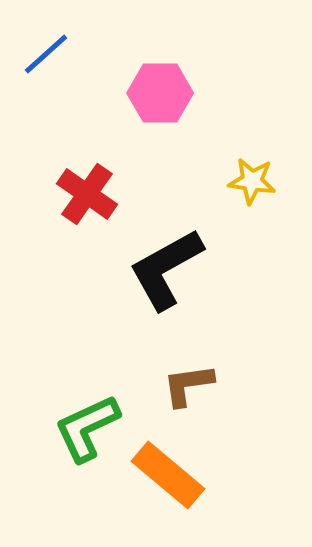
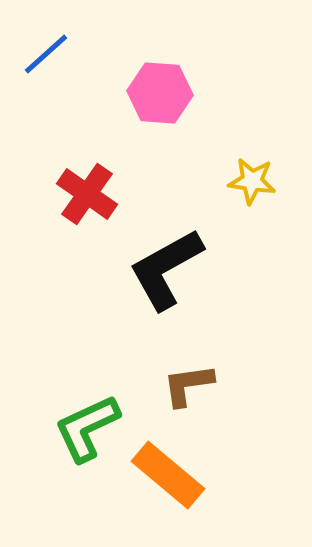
pink hexagon: rotated 4 degrees clockwise
